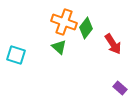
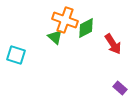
orange cross: moved 1 px right, 2 px up
green diamond: rotated 25 degrees clockwise
green triangle: moved 4 px left, 10 px up
